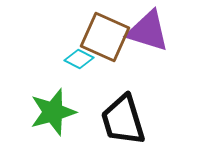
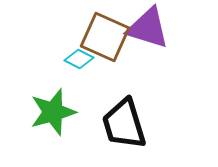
purple triangle: moved 3 px up
black trapezoid: moved 1 px right, 4 px down
